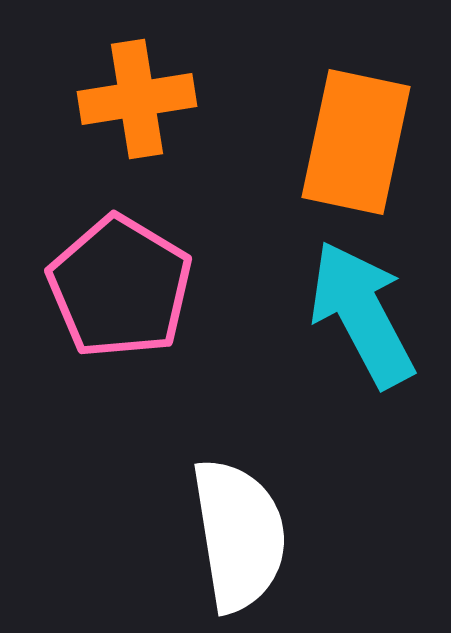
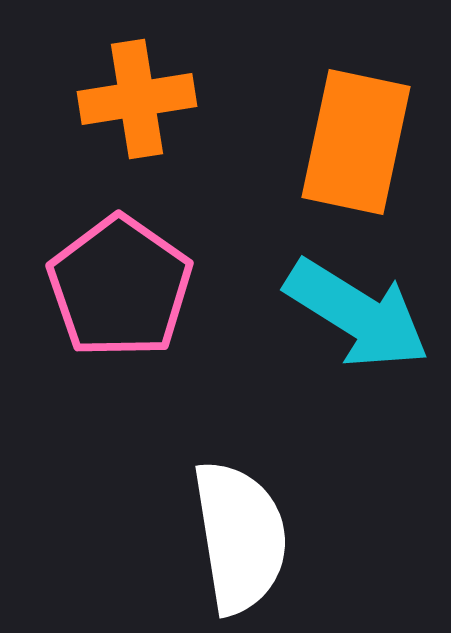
pink pentagon: rotated 4 degrees clockwise
cyan arrow: moved 5 px left; rotated 150 degrees clockwise
white semicircle: moved 1 px right, 2 px down
